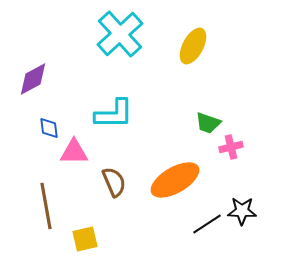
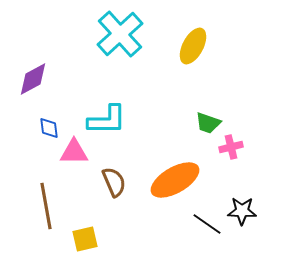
cyan L-shape: moved 7 px left, 6 px down
black line: rotated 68 degrees clockwise
